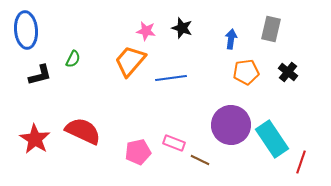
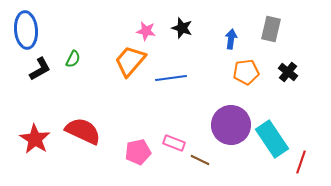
black L-shape: moved 6 px up; rotated 15 degrees counterclockwise
